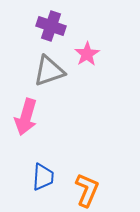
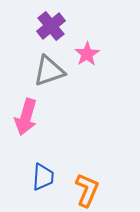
purple cross: rotated 32 degrees clockwise
